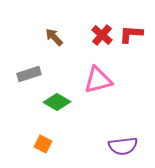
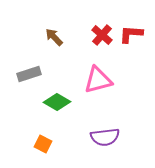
purple semicircle: moved 18 px left, 9 px up
